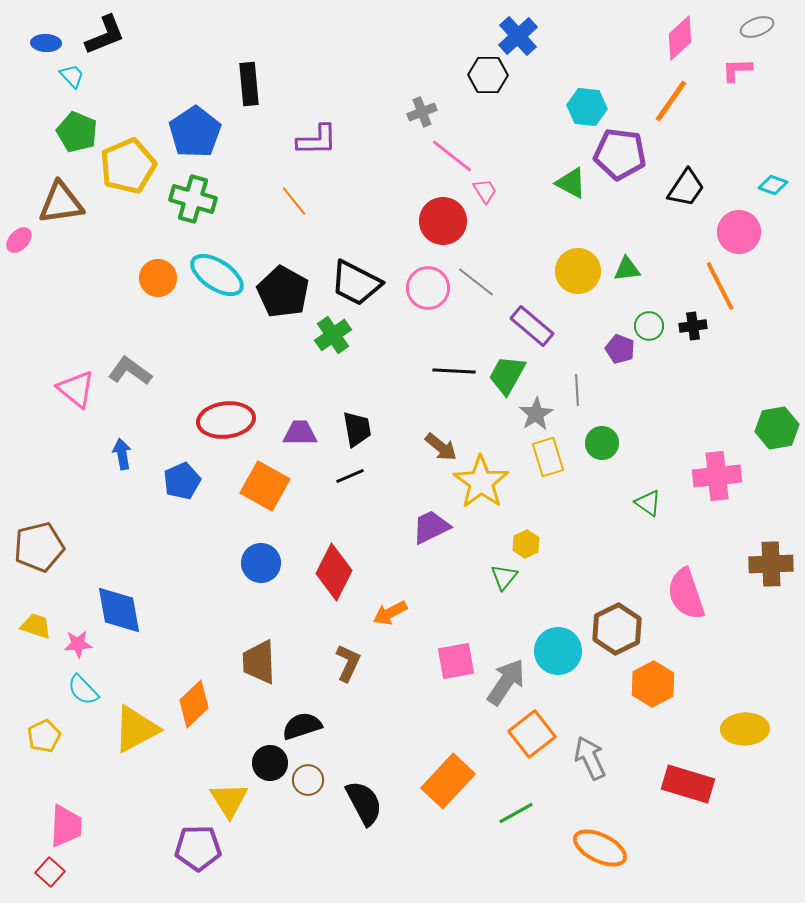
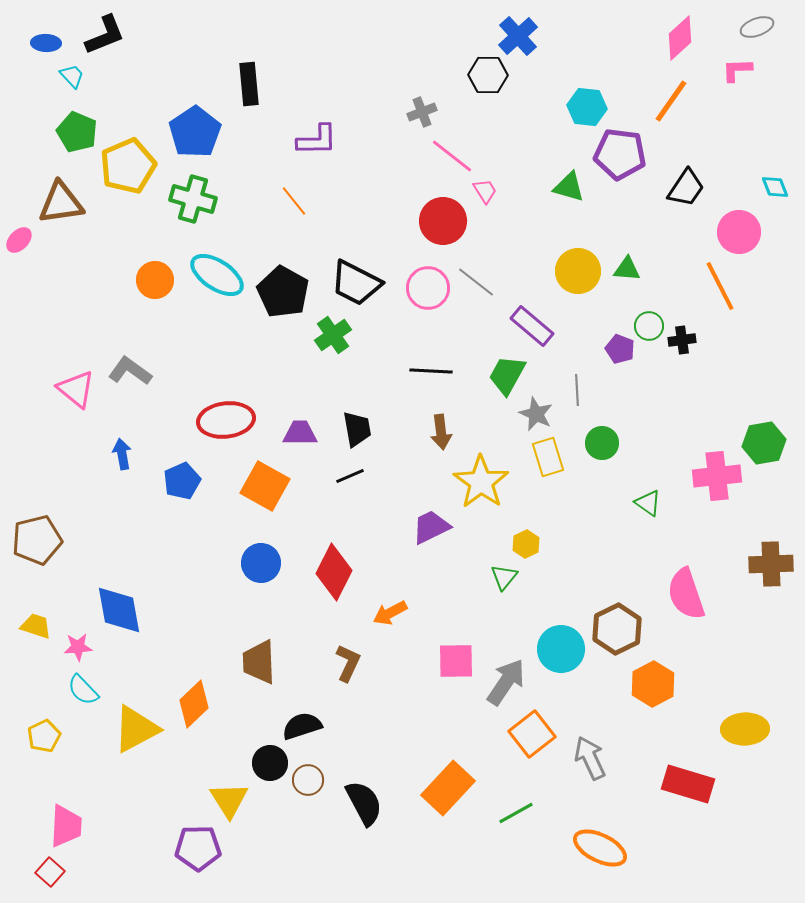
green triangle at (571, 183): moved 2 px left, 4 px down; rotated 12 degrees counterclockwise
cyan diamond at (773, 185): moved 2 px right, 2 px down; rotated 48 degrees clockwise
green triangle at (627, 269): rotated 12 degrees clockwise
orange circle at (158, 278): moved 3 px left, 2 px down
black cross at (693, 326): moved 11 px left, 14 px down
black line at (454, 371): moved 23 px left
gray star at (536, 414): rotated 16 degrees counterclockwise
green hexagon at (777, 428): moved 13 px left, 15 px down
brown arrow at (441, 447): moved 15 px up; rotated 44 degrees clockwise
brown pentagon at (39, 547): moved 2 px left, 7 px up
pink star at (78, 644): moved 3 px down
cyan circle at (558, 651): moved 3 px right, 2 px up
pink square at (456, 661): rotated 9 degrees clockwise
orange rectangle at (448, 781): moved 7 px down
